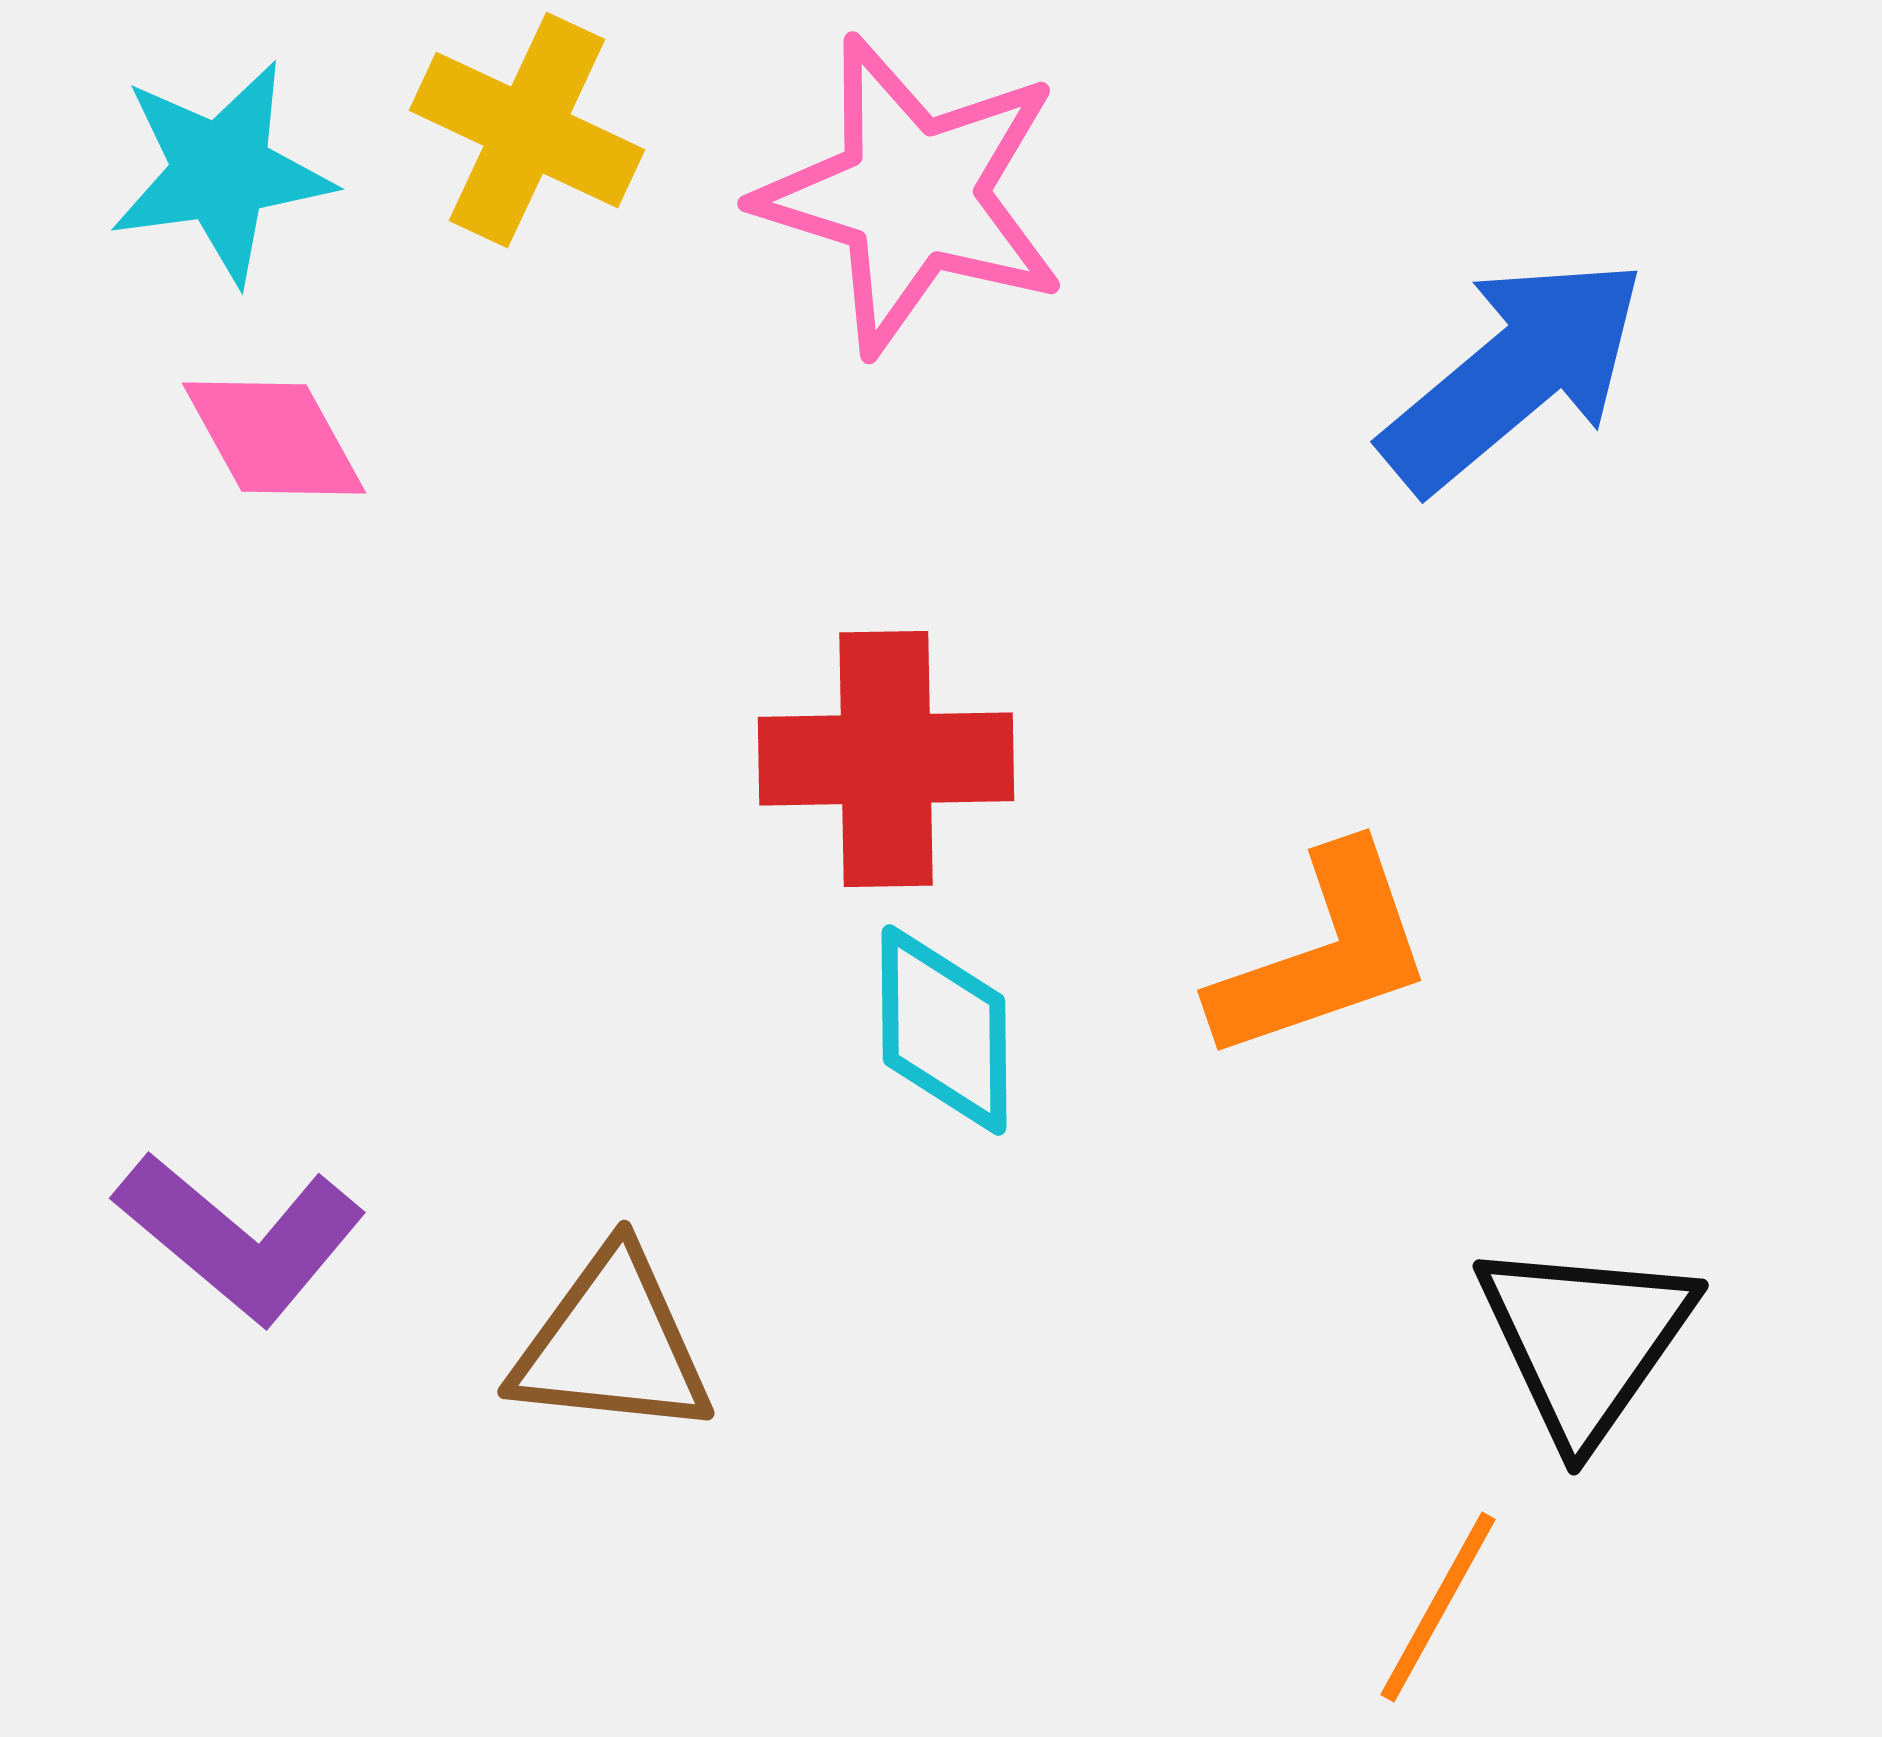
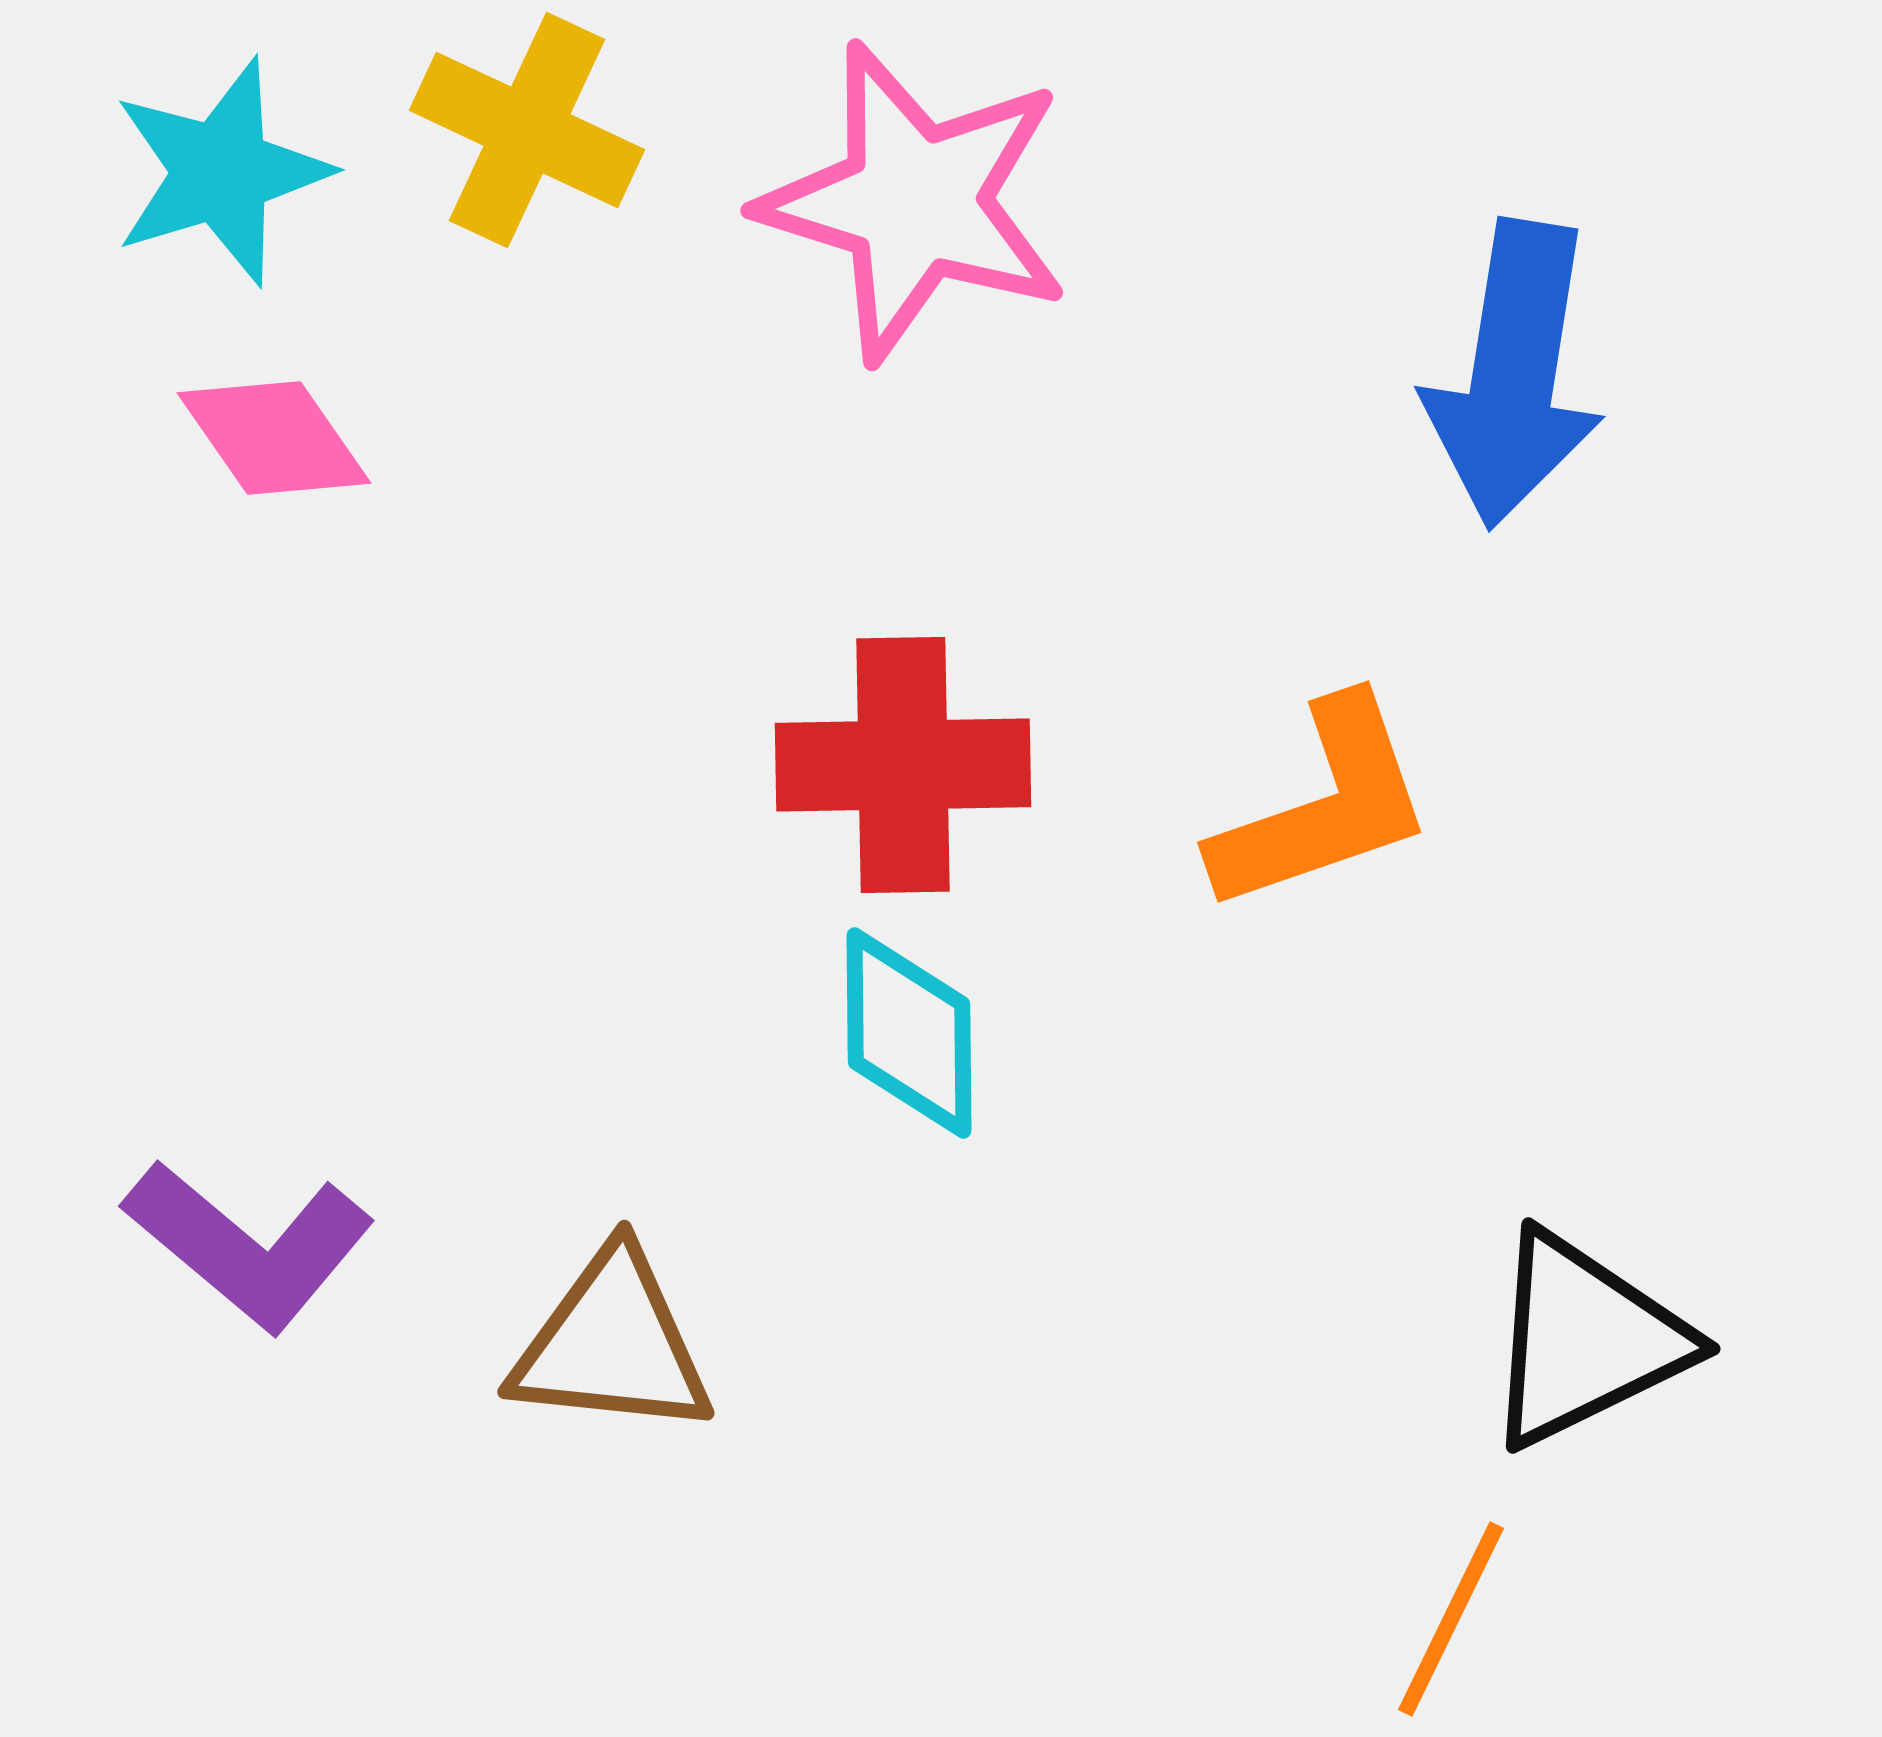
cyan star: rotated 9 degrees counterclockwise
pink star: moved 3 px right, 7 px down
blue arrow: rotated 139 degrees clockwise
pink diamond: rotated 6 degrees counterclockwise
red cross: moved 17 px right, 6 px down
orange L-shape: moved 148 px up
cyan diamond: moved 35 px left, 3 px down
purple L-shape: moved 9 px right, 8 px down
black triangle: rotated 29 degrees clockwise
orange line: moved 13 px right, 12 px down; rotated 3 degrees counterclockwise
